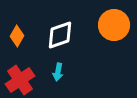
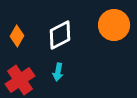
white diamond: rotated 8 degrees counterclockwise
